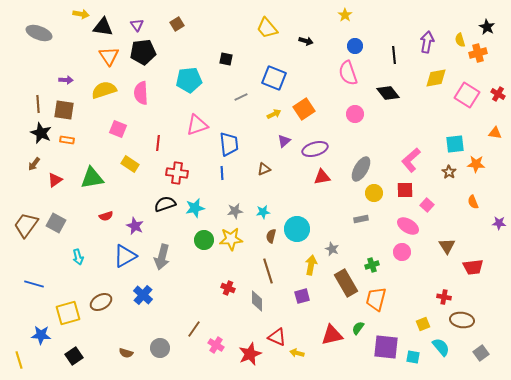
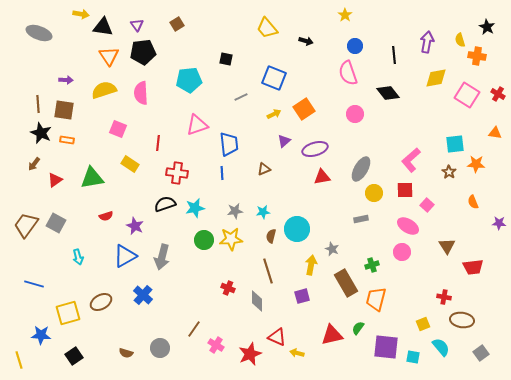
orange cross at (478, 53): moved 1 px left, 3 px down; rotated 24 degrees clockwise
